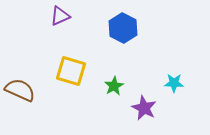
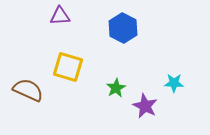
purple triangle: rotated 20 degrees clockwise
yellow square: moved 3 px left, 4 px up
green star: moved 2 px right, 2 px down
brown semicircle: moved 8 px right
purple star: moved 1 px right, 2 px up
